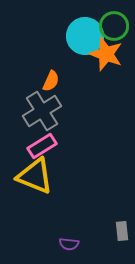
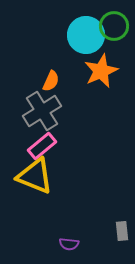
cyan circle: moved 1 px right, 1 px up
orange star: moved 5 px left, 17 px down; rotated 28 degrees clockwise
pink rectangle: rotated 8 degrees counterclockwise
